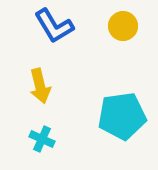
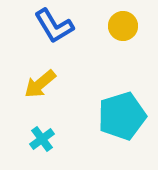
yellow arrow: moved 2 px up; rotated 64 degrees clockwise
cyan pentagon: rotated 9 degrees counterclockwise
cyan cross: rotated 30 degrees clockwise
